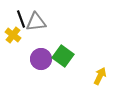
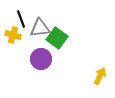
gray triangle: moved 4 px right, 6 px down
yellow cross: rotated 21 degrees counterclockwise
green square: moved 6 px left, 18 px up
